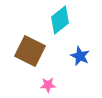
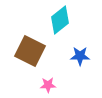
blue star: rotated 24 degrees counterclockwise
